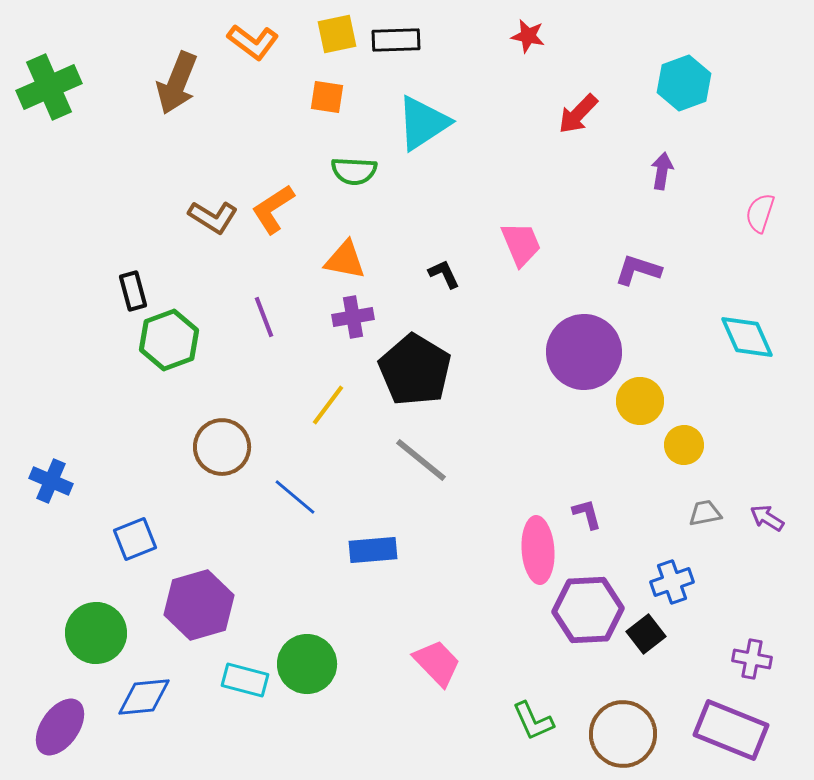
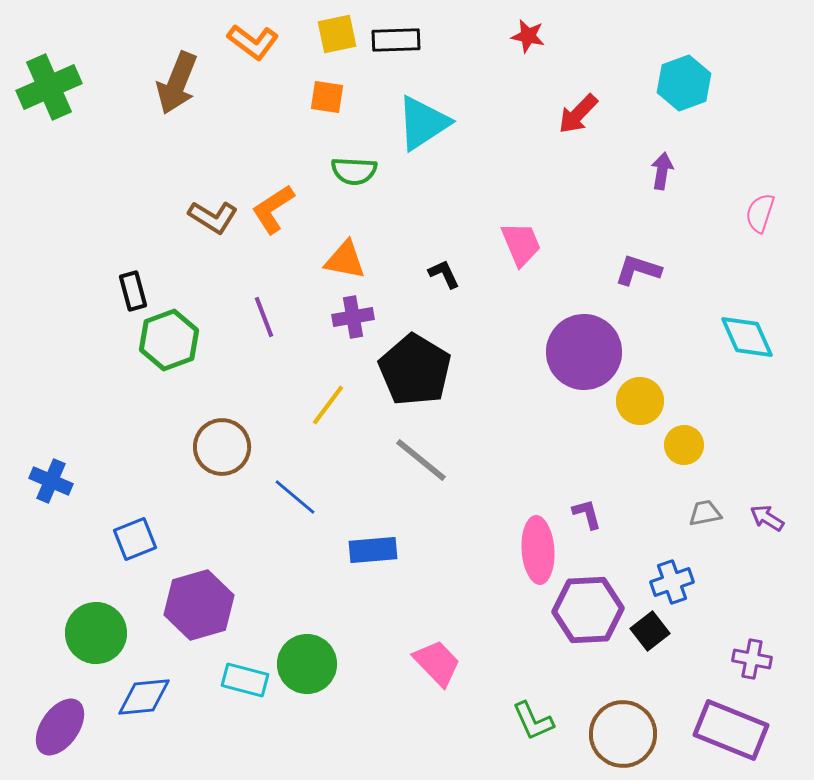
black square at (646, 634): moved 4 px right, 3 px up
